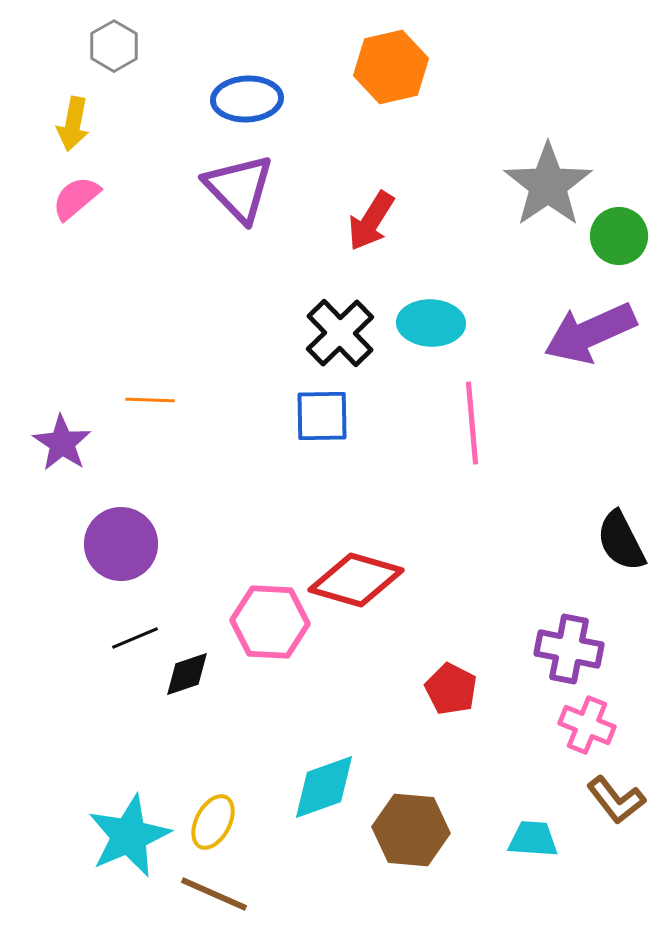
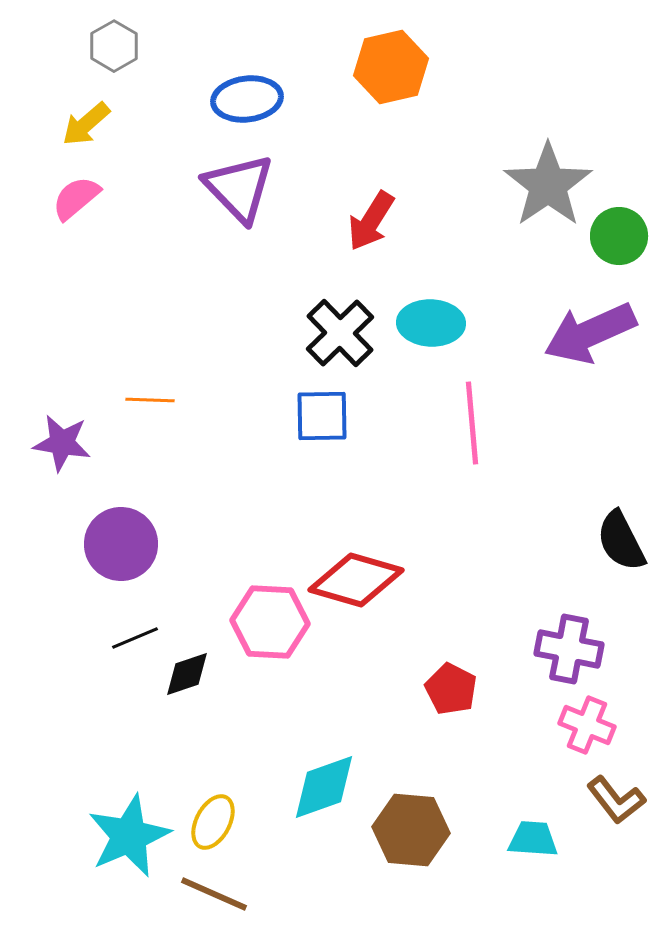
blue ellipse: rotated 4 degrees counterclockwise
yellow arrow: moved 13 px right; rotated 38 degrees clockwise
purple star: rotated 24 degrees counterclockwise
